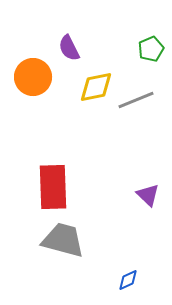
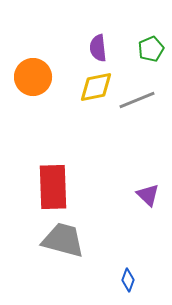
purple semicircle: moved 29 px right; rotated 20 degrees clockwise
gray line: moved 1 px right
blue diamond: rotated 45 degrees counterclockwise
